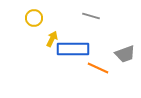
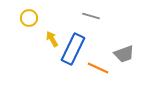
yellow circle: moved 5 px left
yellow arrow: rotated 56 degrees counterclockwise
blue rectangle: rotated 64 degrees counterclockwise
gray trapezoid: moved 1 px left
